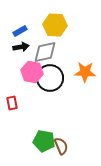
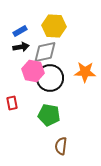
yellow hexagon: moved 1 px left, 1 px down
pink hexagon: moved 1 px right, 1 px up
green pentagon: moved 5 px right, 26 px up
brown semicircle: rotated 150 degrees counterclockwise
